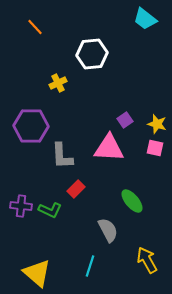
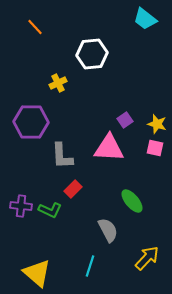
purple hexagon: moved 4 px up
red rectangle: moved 3 px left
yellow arrow: moved 2 px up; rotated 72 degrees clockwise
